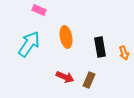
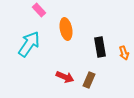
pink rectangle: rotated 24 degrees clockwise
orange ellipse: moved 8 px up
